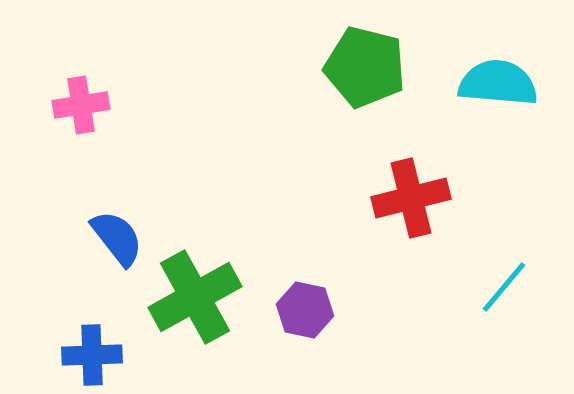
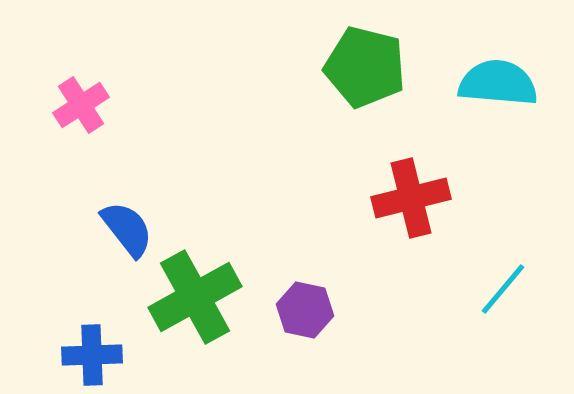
pink cross: rotated 24 degrees counterclockwise
blue semicircle: moved 10 px right, 9 px up
cyan line: moved 1 px left, 2 px down
